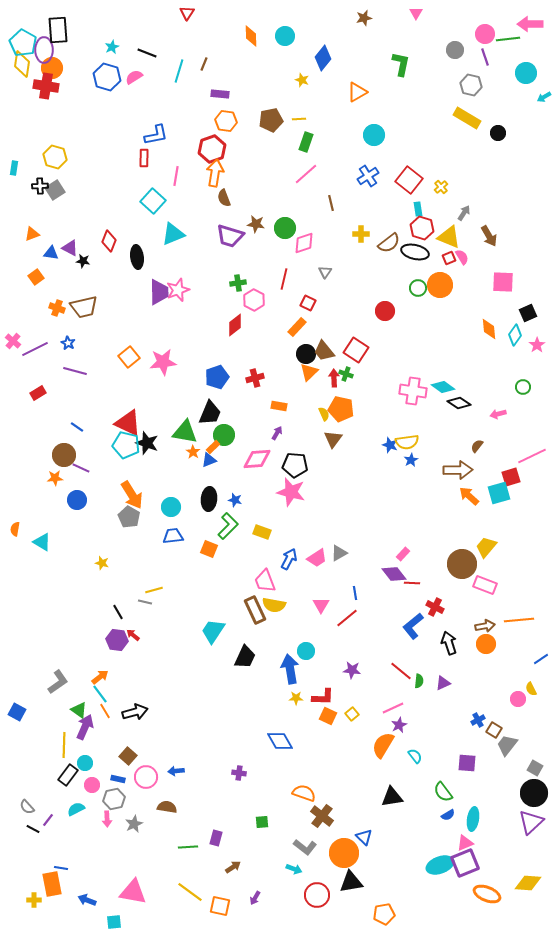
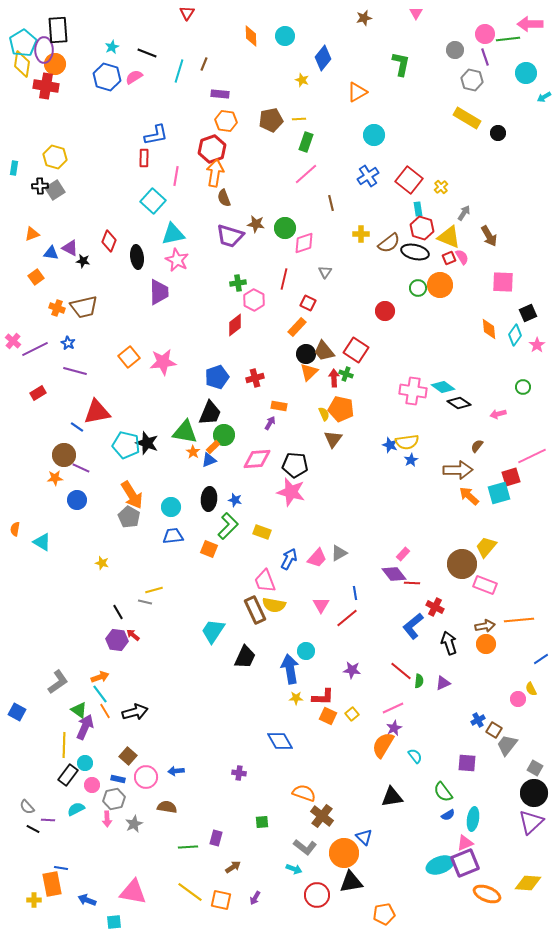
cyan pentagon at (23, 43): rotated 12 degrees clockwise
orange circle at (52, 68): moved 3 px right, 4 px up
gray hexagon at (471, 85): moved 1 px right, 5 px up
cyan triangle at (173, 234): rotated 10 degrees clockwise
pink star at (178, 290): moved 1 px left, 30 px up; rotated 25 degrees counterclockwise
red triangle at (128, 423): moved 31 px left, 11 px up; rotated 36 degrees counterclockwise
purple arrow at (277, 433): moved 7 px left, 10 px up
pink trapezoid at (317, 558): rotated 15 degrees counterclockwise
orange arrow at (100, 677): rotated 18 degrees clockwise
purple star at (399, 725): moved 5 px left, 3 px down
purple line at (48, 820): rotated 56 degrees clockwise
orange square at (220, 906): moved 1 px right, 6 px up
